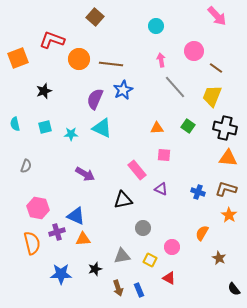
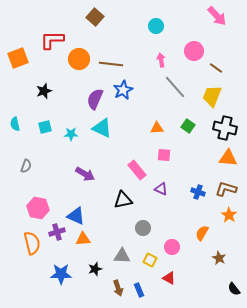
red L-shape at (52, 40): rotated 20 degrees counterclockwise
gray triangle at (122, 256): rotated 12 degrees clockwise
